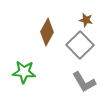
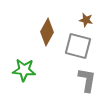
gray square: moved 2 px left, 1 px down; rotated 32 degrees counterclockwise
green star: moved 2 px up
gray L-shape: moved 3 px right, 2 px up; rotated 140 degrees counterclockwise
